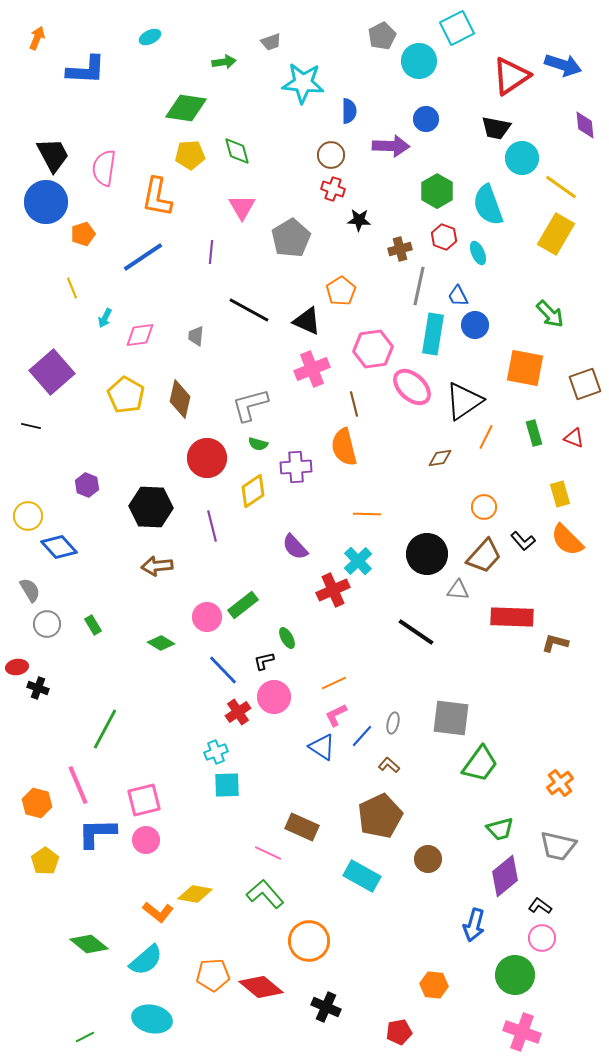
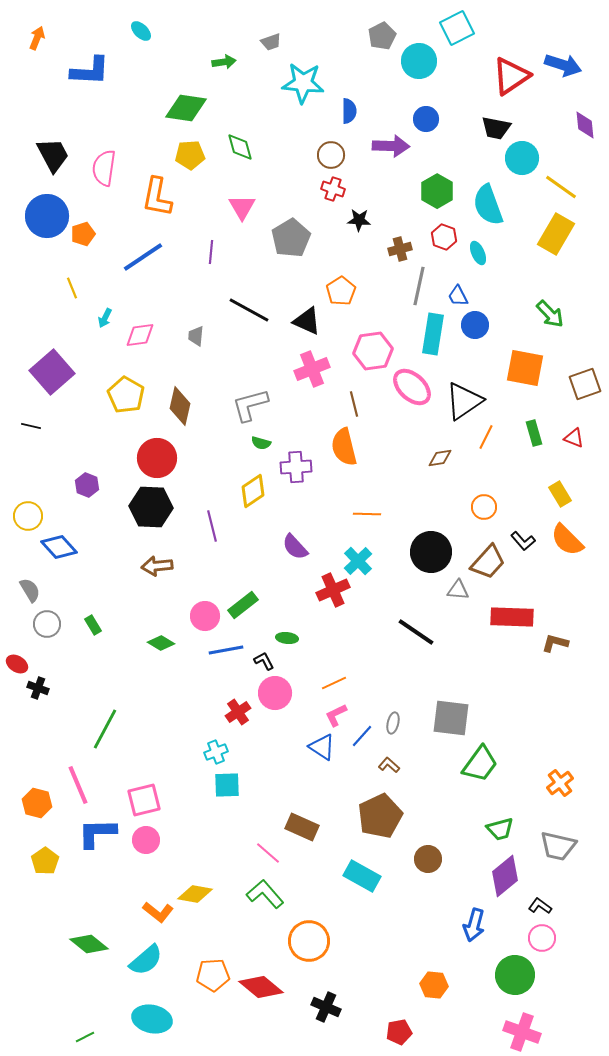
cyan ellipse at (150, 37): moved 9 px left, 6 px up; rotated 70 degrees clockwise
blue L-shape at (86, 70): moved 4 px right, 1 px down
green diamond at (237, 151): moved 3 px right, 4 px up
blue circle at (46, 202): moved 1 px right, 14 px down
pink hexagon at (373, 349): moved 2 px down
brown diamond at (180, 399): moved 7 px down
green semicircle at (258, 444): moved 3 px right, 1 px up
red circle at (207, 458): moved 50 px left
yellow rectangle at (560, 494): rotated 15 degrees counterclockwise
black circle at (427, 554): moved 4 px right, 2 px up
brown trapezoid at (484, 556): moved 4 px right, 6 px down
pink circle at (207, 617): moved 2 px left, 1 px up
green ellipse at (287, 638): rotated 55 degrees counterclockwise
black L-shape at (264, 661): rotated 75 degrees clockwise
red ellipse at (17, 667): moved 3 px up; rotated 40 degrees clockwise
blue line at (223, 670): moved 3 px right, 20 px up; rotated 56 degrees counterclockwise
pink circle at (274, 697): moved 1 px right, 4 px up
pink line at (268, 853): rotated 16 degrees clockwise
